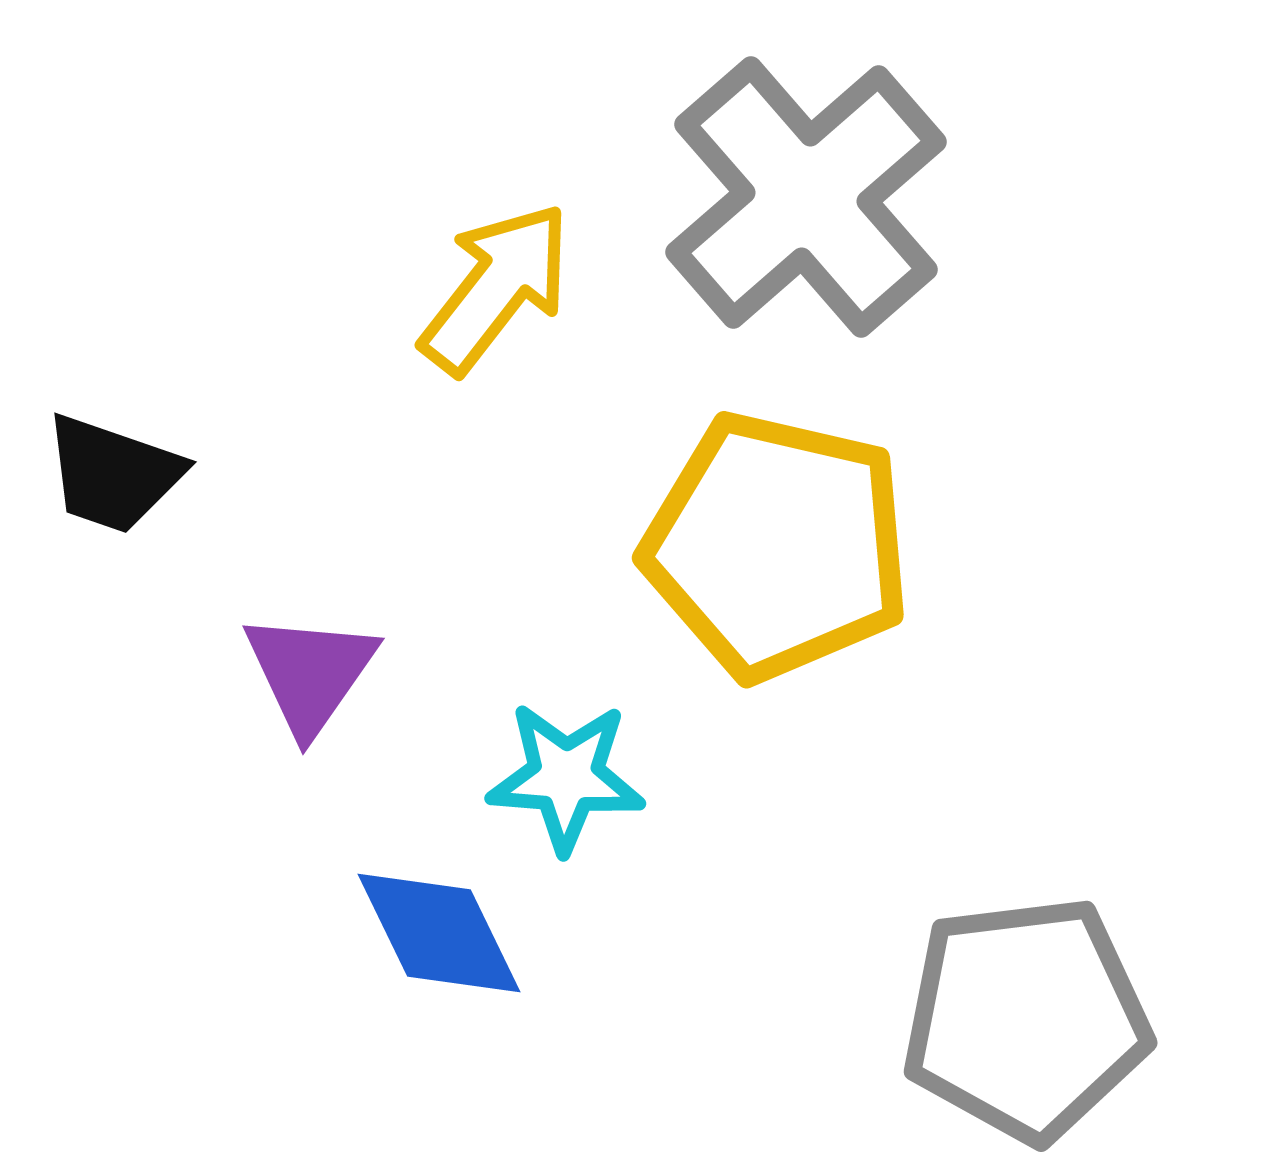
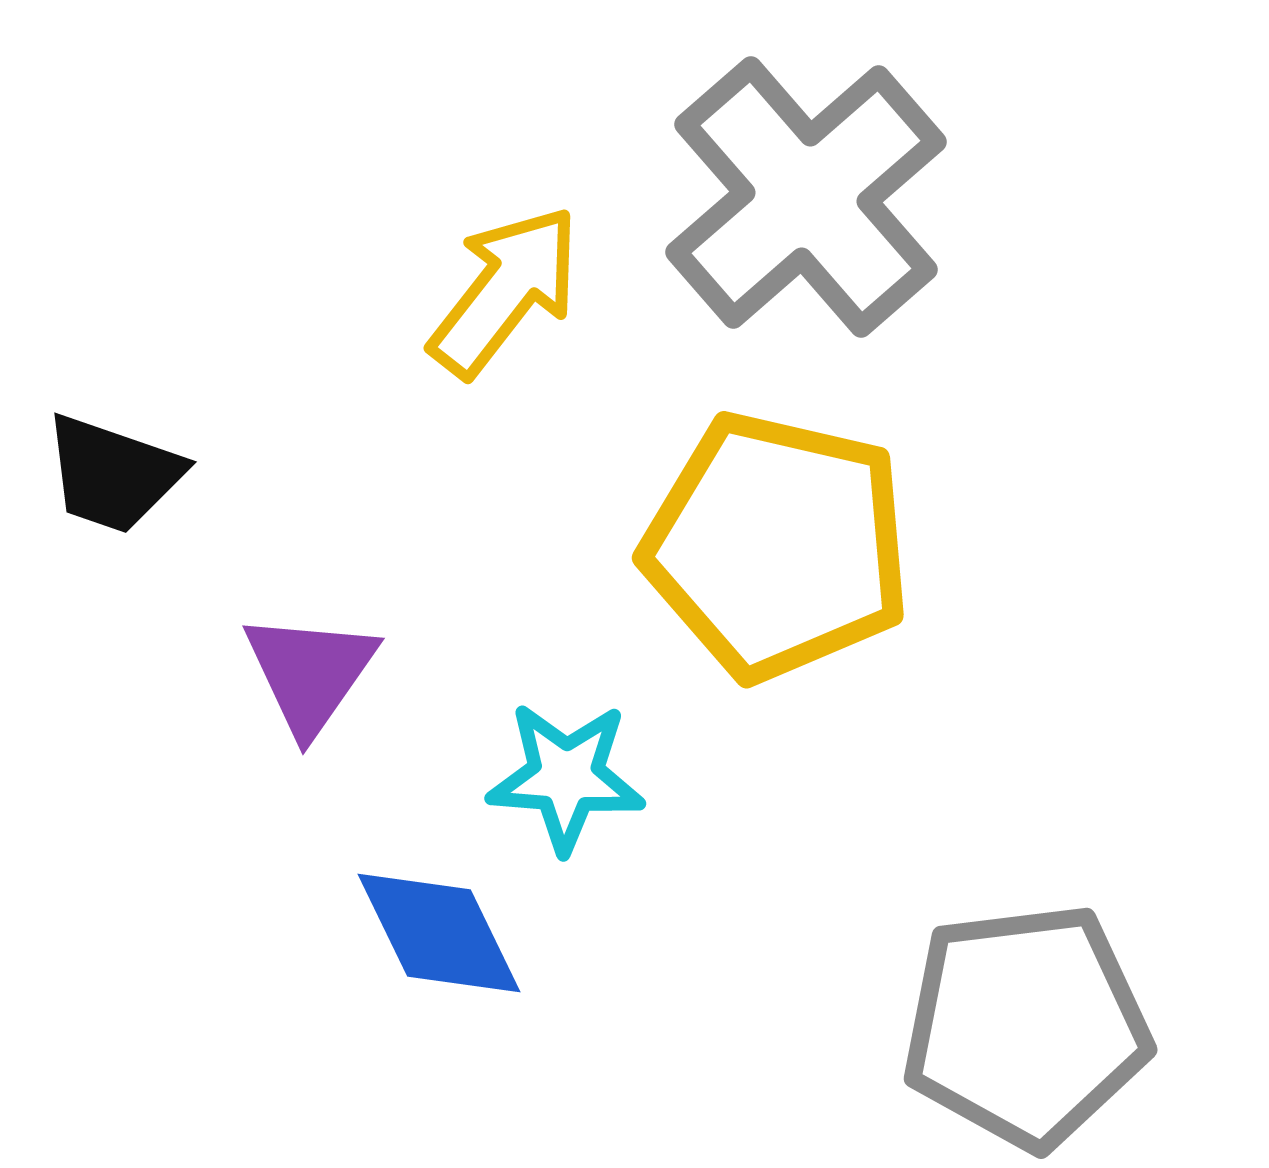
yellow arrow: moved 9 px right, 3 px down
gray pentagon: moved 7 px down
